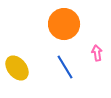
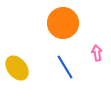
orange circle: moved 1 px left, 1 px up
